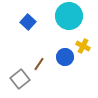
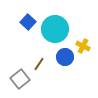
cyan circle: moved 14 px left, 13 px down
